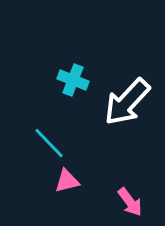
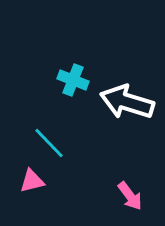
white arrow: rotated 64 degrees clockwise
pink triangle: moved 35 px left
pink arrow: moved 6 px up
